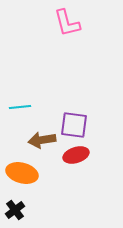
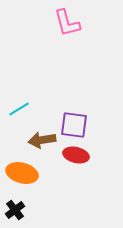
cyan line: moved 1 px left, 2 px down; rotated 25 degrees counterclockwise
red ellipse: rotated 30 degrees clockwise
